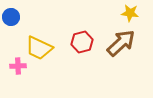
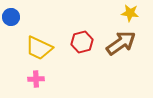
brown arrow: rotated 8 degrees clockwise
pink cross: moved 18 px right, 13 px down
